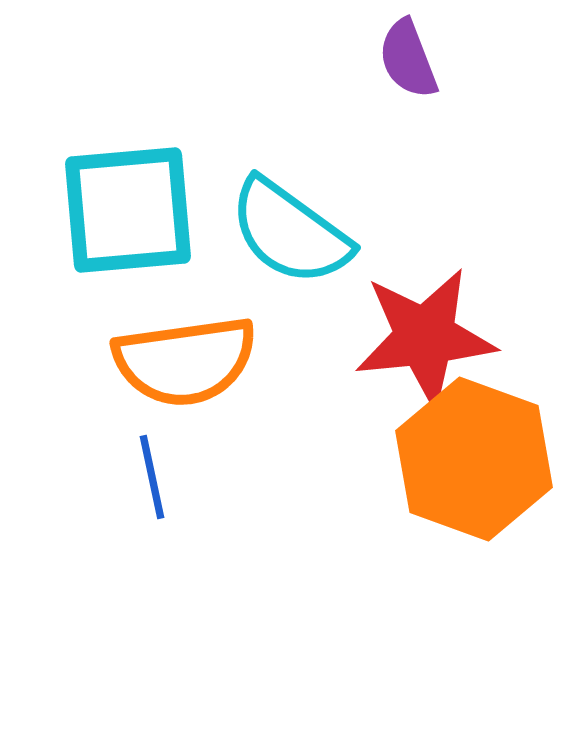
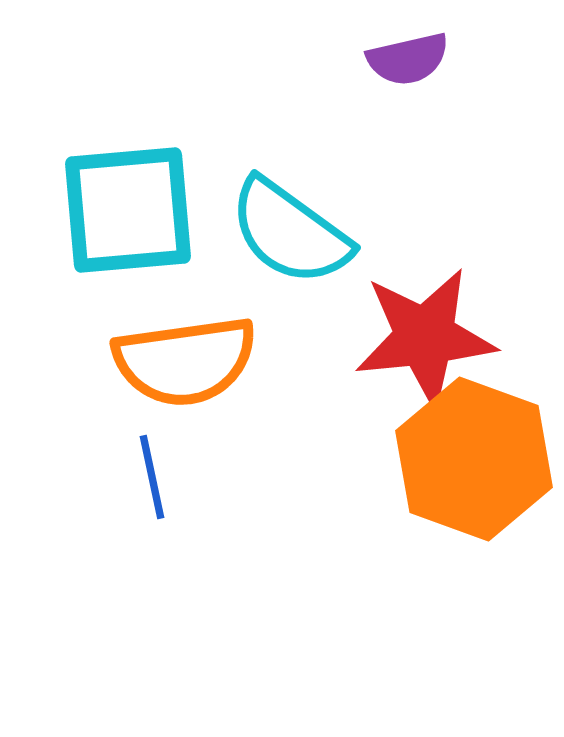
purple semicircle: rotated 82 degrees counterclockwise
